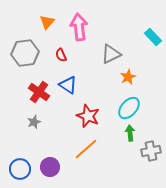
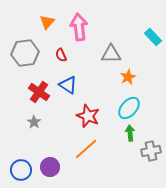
gray triangle: rotated 25 degrees clockwise
gray star: rotated 16 degrees counterclockwise
blue circle: moved 1 px right, 1 px down
